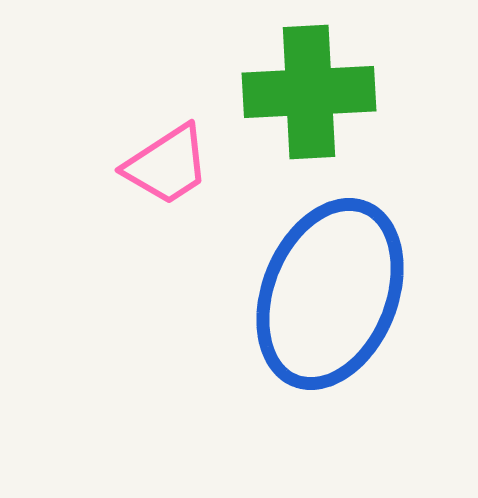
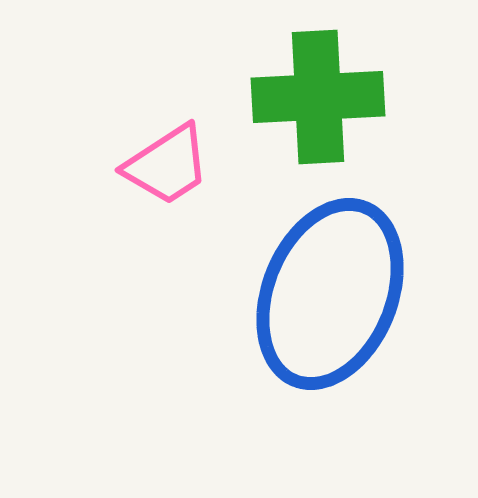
green cross: moved 9 px right, 5 px down
